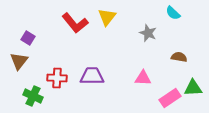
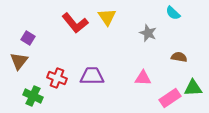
yellow triangle: rotated 12 degrees counterclockwise
red cross: rotated 18 degrees clockwise
